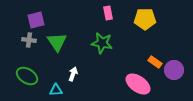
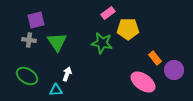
pink rectangle: rotated 64 degrees clockwise
yellow pentagon: moved 17 px left, 10 px down
orange rectangle: moved 4 px up; rotated 16 degrees clockwise
white arrow: moved 6 px left
pink ellipse: moved 5 px right, 2 px up
